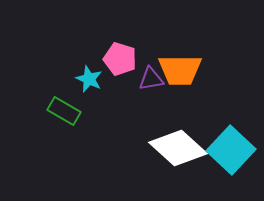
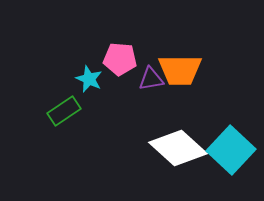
pink pentagon: rotated 12 degrees counterclockwise
green rectangle: rotated 64 degrees counterclockwise
